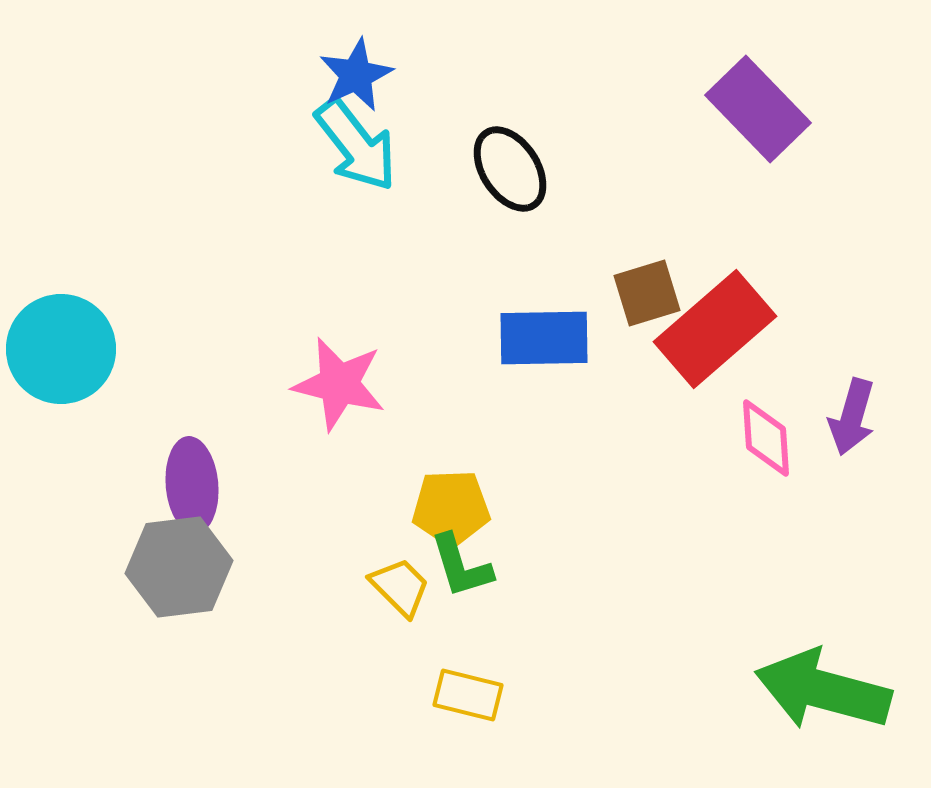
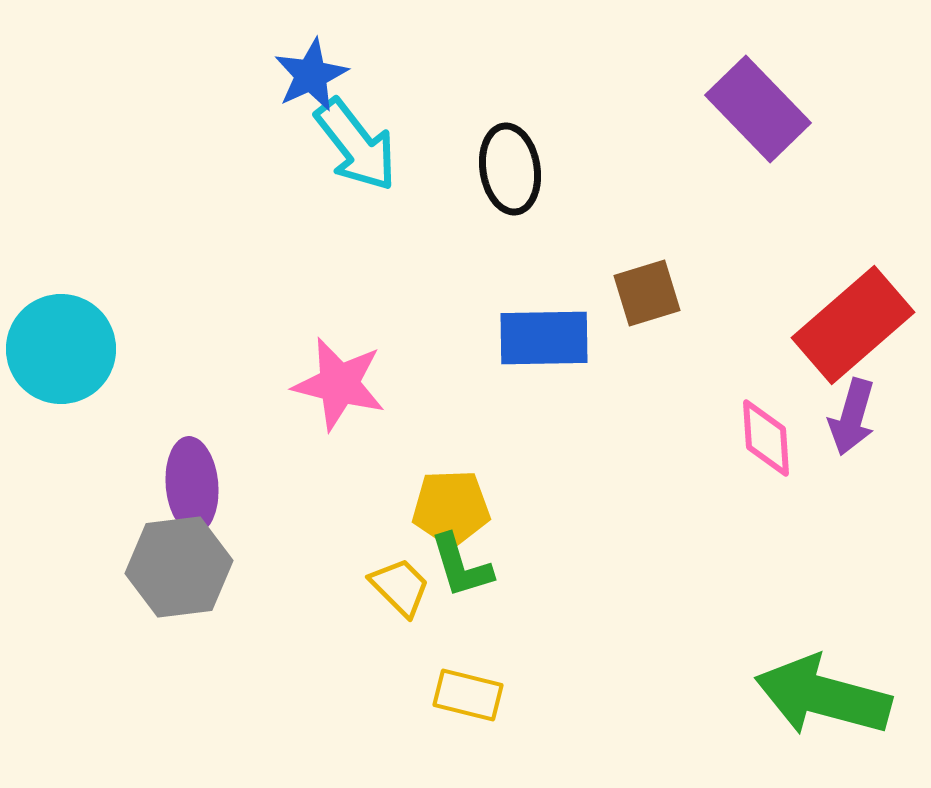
blue star: moved 45 px left
black ellipse: rotated 24 degrees clockwise
red rectangle: moved 138 px right, 4 px up
green arrow: moved 6 px down
